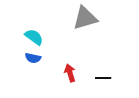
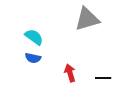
gray triangle: moved 2 px right, 1 px down
